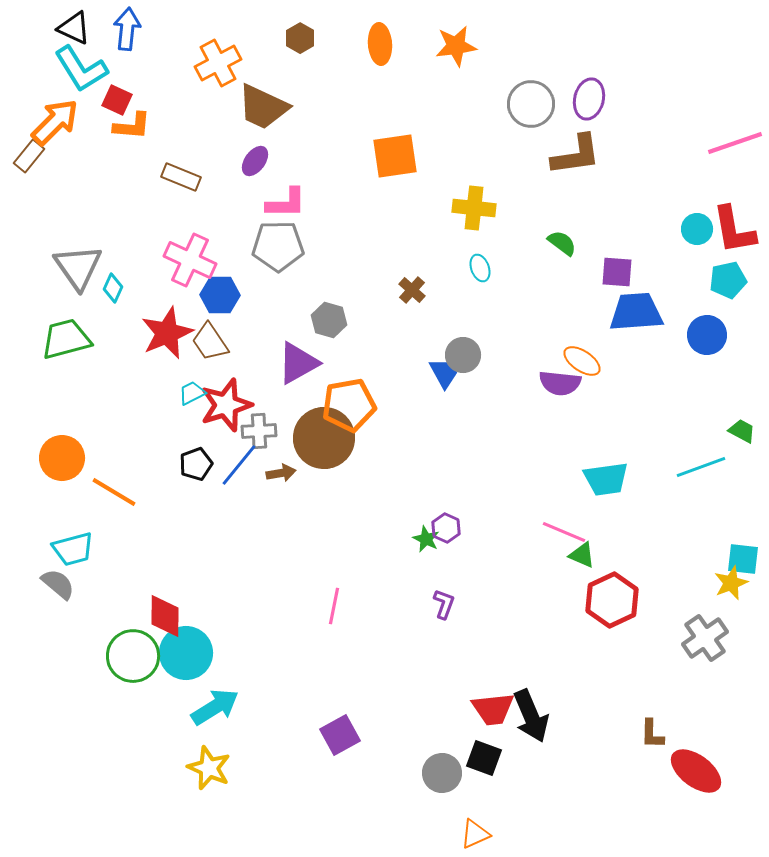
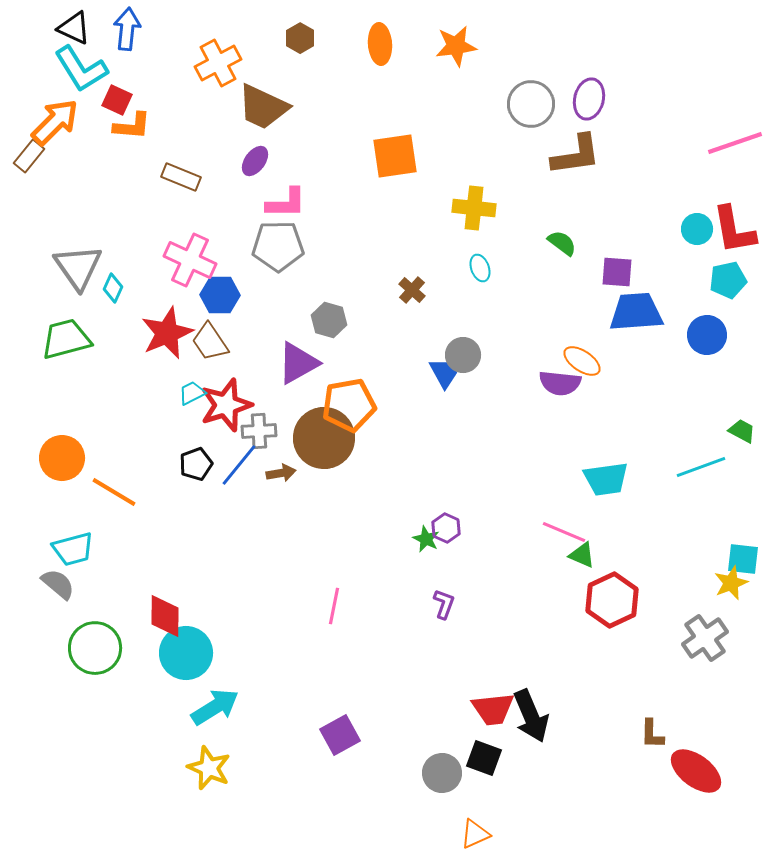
green circle at (133, 656): moved 38 px left, 8 px up
